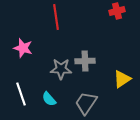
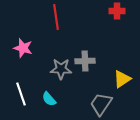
red cross: rotated 14 degrees clockwise
gray trapezoid: moved 15 px right, 1 px down
